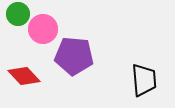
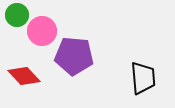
green circle: moved 1 px left, 1 px down
pink circle: moved 1 px left, 2 px down
black trapezoid: moved 1 px left, 2 px up
